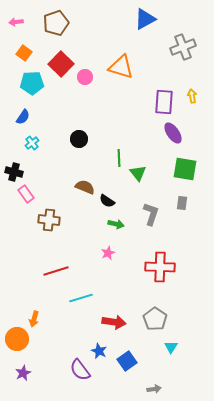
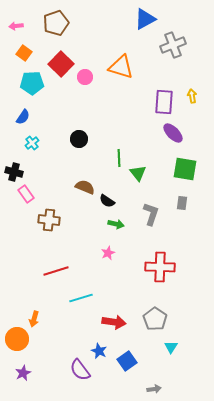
pink arrow: moved 4 px down
gray cross: moved 10 px left, 2 px up
purple ellipse: rotated 10 degrees counterclockwise
